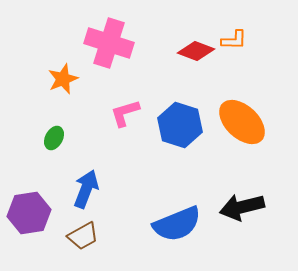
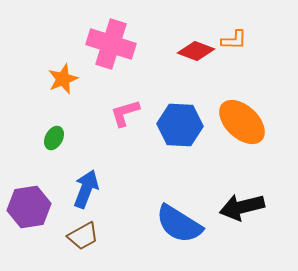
pink cross: moved 2 px right, 1 px down
blue hexagon: rotated 15 degrees counterclockwise
purple hexagon: moved 6 px up
blue semicircle: moved 2 px right; rotated 54 degrees clockwise
